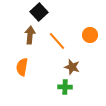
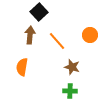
green cross: moved 5 px right, 4 px down
